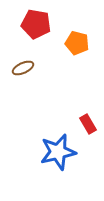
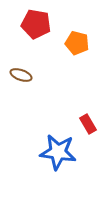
brown ellipse: moved 2 px left, 7 px down; rotated 45 degrees clockwise
blue star: rotated 21 degrees clockwise
